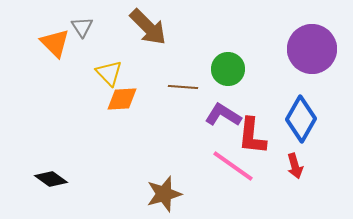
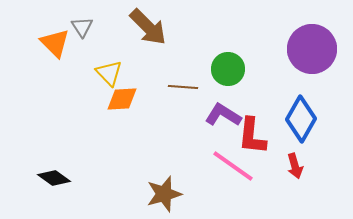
black diamond: moved 3 px right, 1 px up
